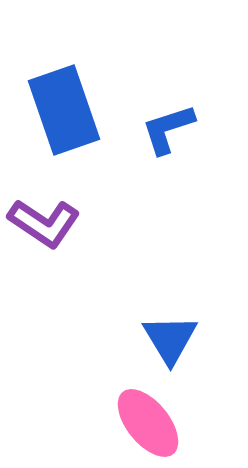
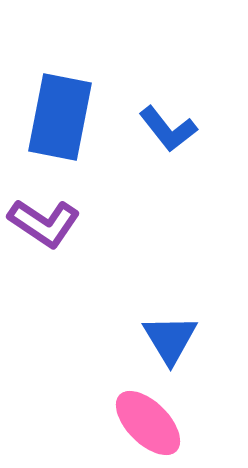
blue rectangle: moved 4 px left, 7 px down; rotated 30 degrees clockwise
blue L-shape: rotated 110 degrees counterclockwise
pink ellipse: rotated 6 degrees counterclockwise
